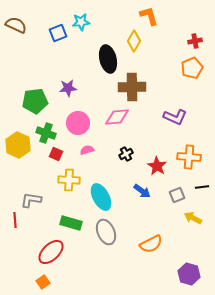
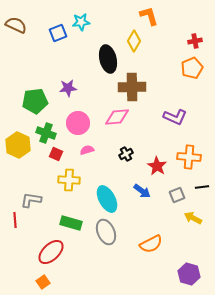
cyan ellipse: moved 6 px right, 2 px down
